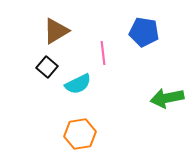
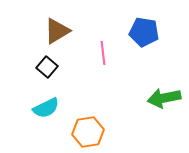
brown triangle: moved 1 px right
cyan semicircle: moved 32 px left, 24 px down
green arrow: moved 3 px left
orange hexagon: moved 8 px right, 2 px up
